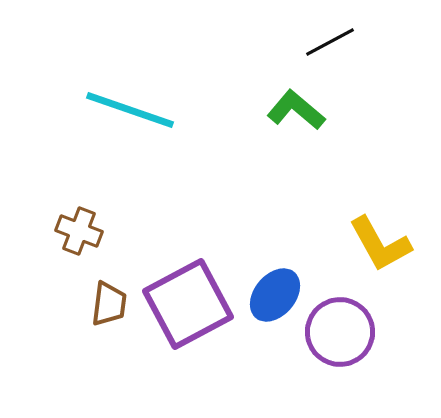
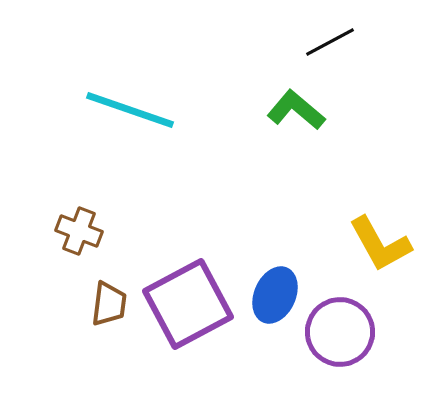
blue ellipse: rotated 16 degrees counterclockwise
